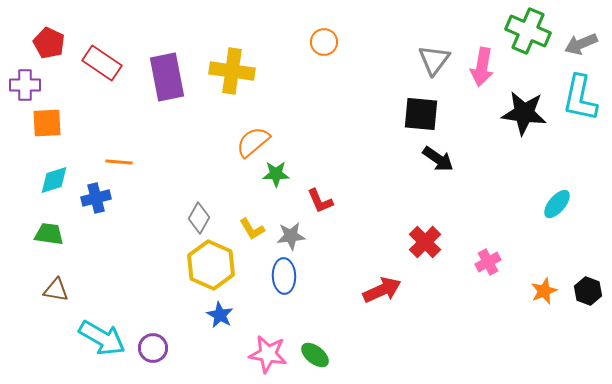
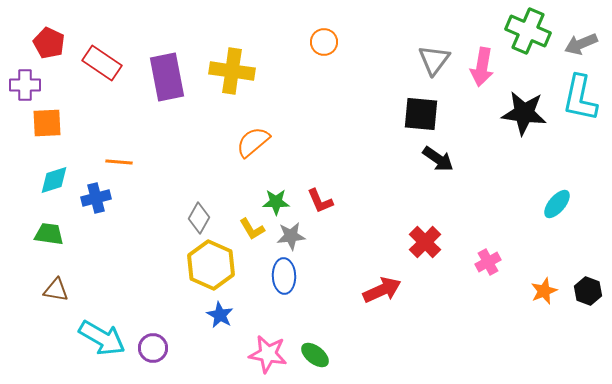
green star: moved 28 px down
